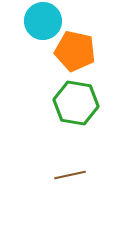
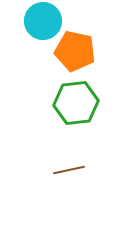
green hexagon: rotated 15 degrees counterclockwise
brown line: moved 1 px left, 5 px up
